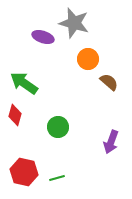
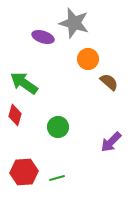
purple arrow: rotated 25 degrees clockwise
red hexagon: rotated 16 degrees counterclockwise
